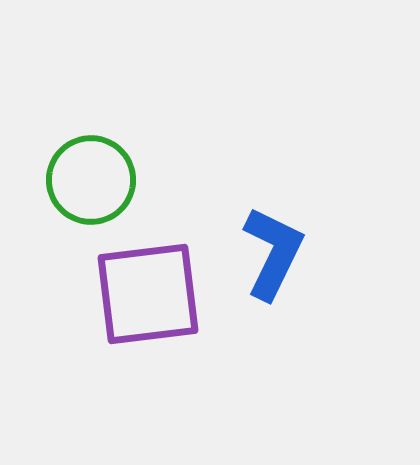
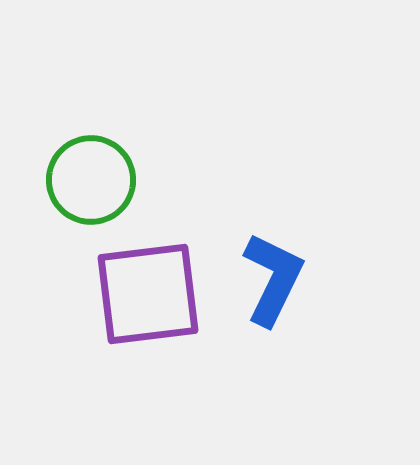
blue L-shape: moved 26 px down
